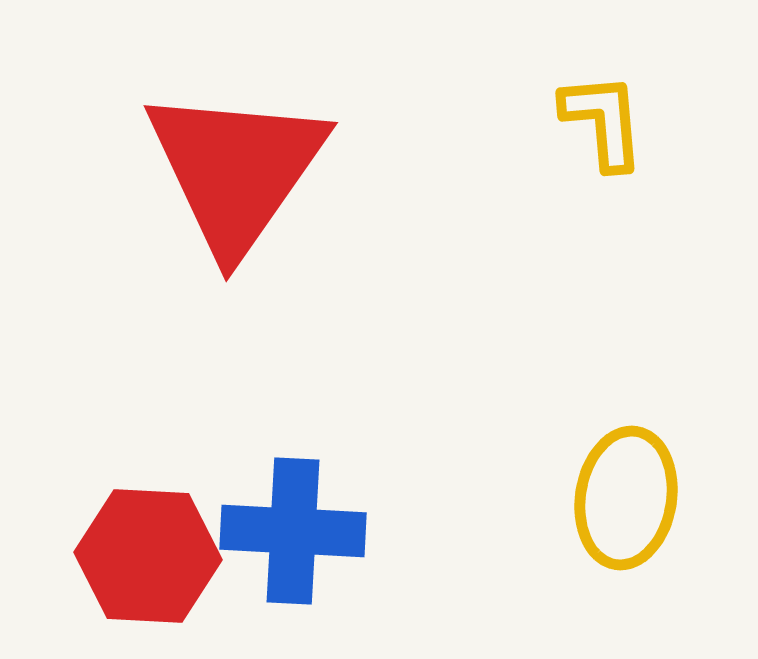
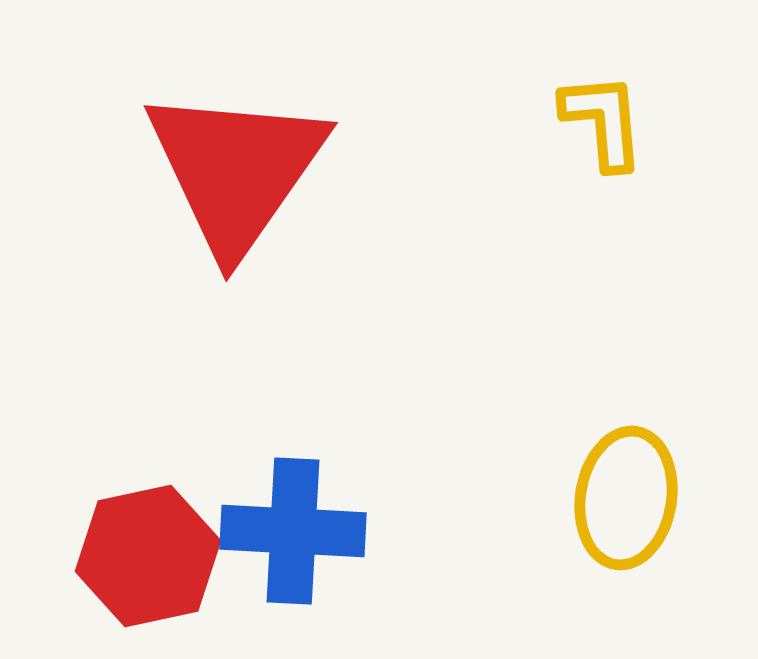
red hexagon: rotated 15 degrees counterclockwise
